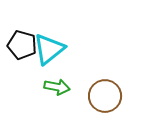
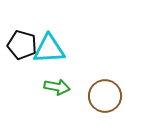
cyan triangle: rotated 36 degrees clockwise
